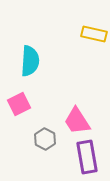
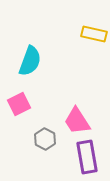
cyan semicircle: rotated 16 degrees clockwise
